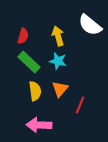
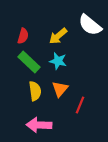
yellow arrow: rotated 114 degrees counterclockwise
